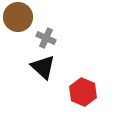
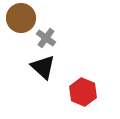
brown circle: moved 3 px right, 1 px down
gray cross: rotated 12 degrees clockwise
